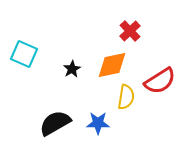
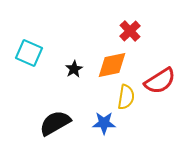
cyan square: moved 5 px right, 1 px up
black star: moved 2 px right
blue star: moved 6 px right
